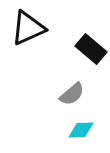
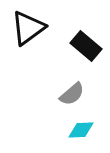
black triangle: rotated 12 degrees counterclockwise
black rectangle: moved 5 px left, 3 px up
